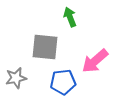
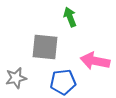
pink arrow: rotated 52 degrees clockwise
